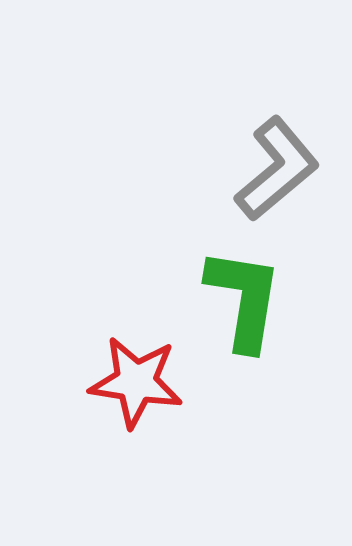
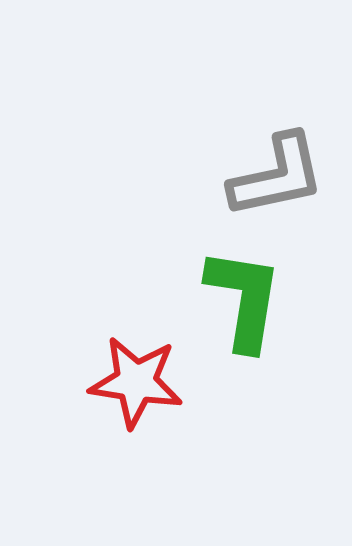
gray L-shape: moved 7 px down; rotated 28 degrees clockwise
